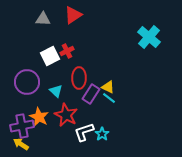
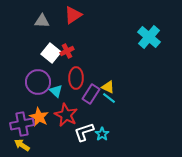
gray triangle: moved 1 px left, 2 px down
white square: moved 1 px right, 3 px up; rotated 24 degrees counterclockwise
red ellipse: moved 3 px left
purple circle: moved 11 px right
purple cross: moved 2 px up
yellow arrow: moved 1 px right, 1 px down
